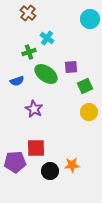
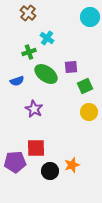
cyan circle: moved 2 px up
orange star: rotated 14 degrees counterclockwise
